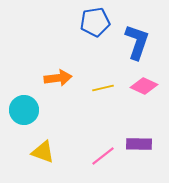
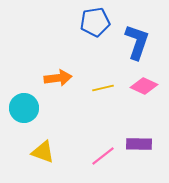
cyan circle: moved 2 px up
